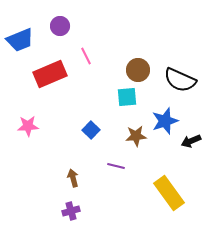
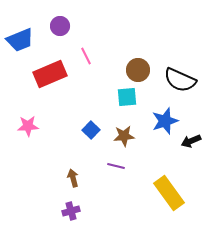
brown star: moved 12 px left
